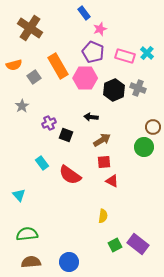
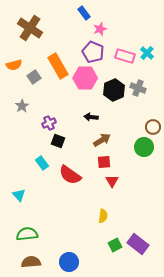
black square: moved 8 px left, 6 px down
red triangle: rotated 32 degrees clockwise
